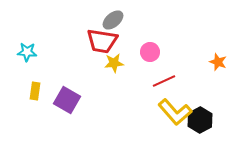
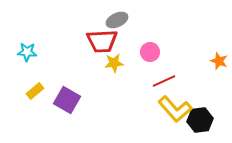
gray ellipse: moved 4 px right; rotated 15 degrees clockwise
red trapezoid: rotated 12 degrees counterclockwise
orange star: moved 1 px right, 1 px up
yellow rectangle: rotated 42 degrees clockwise
yellow L-shape: moved 3 px up
black hexagon: rotated 20 degrees clockwise
